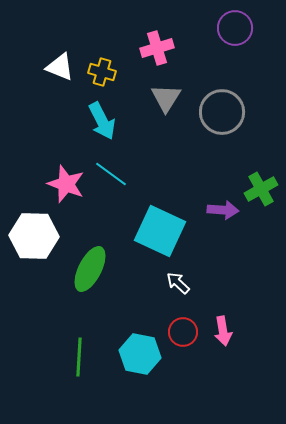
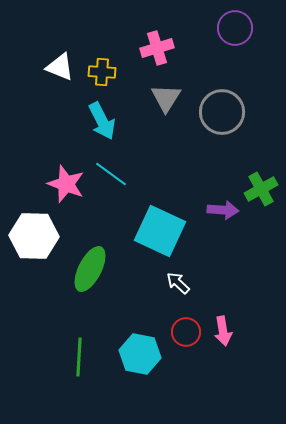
yellow cross: rotated 12 degrees counterclockwise
red circle: moved 3 px right
